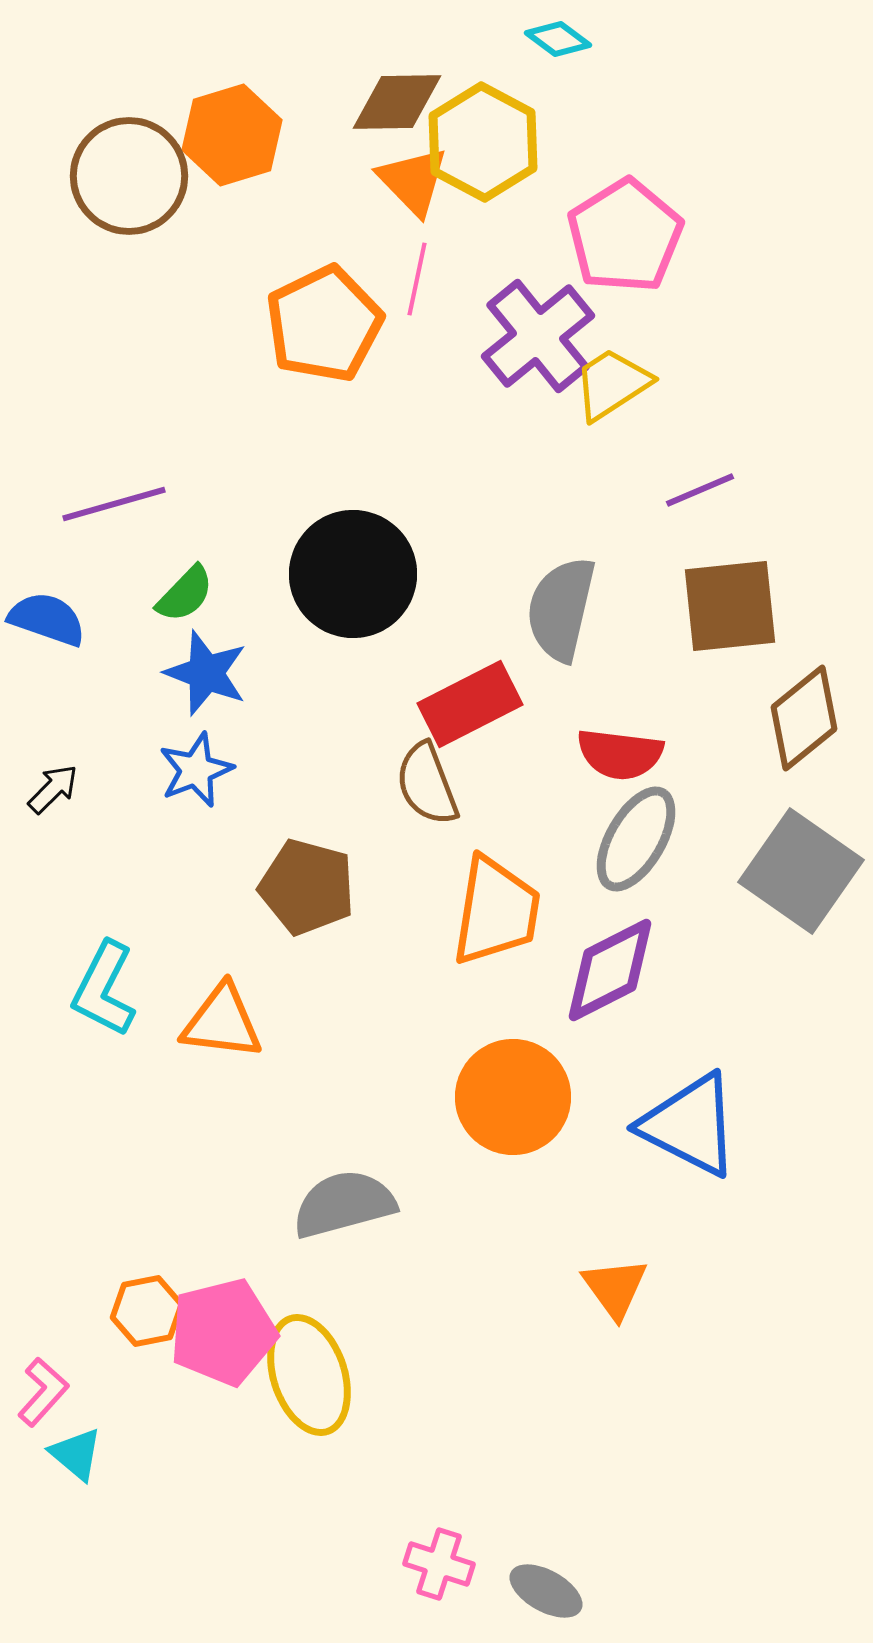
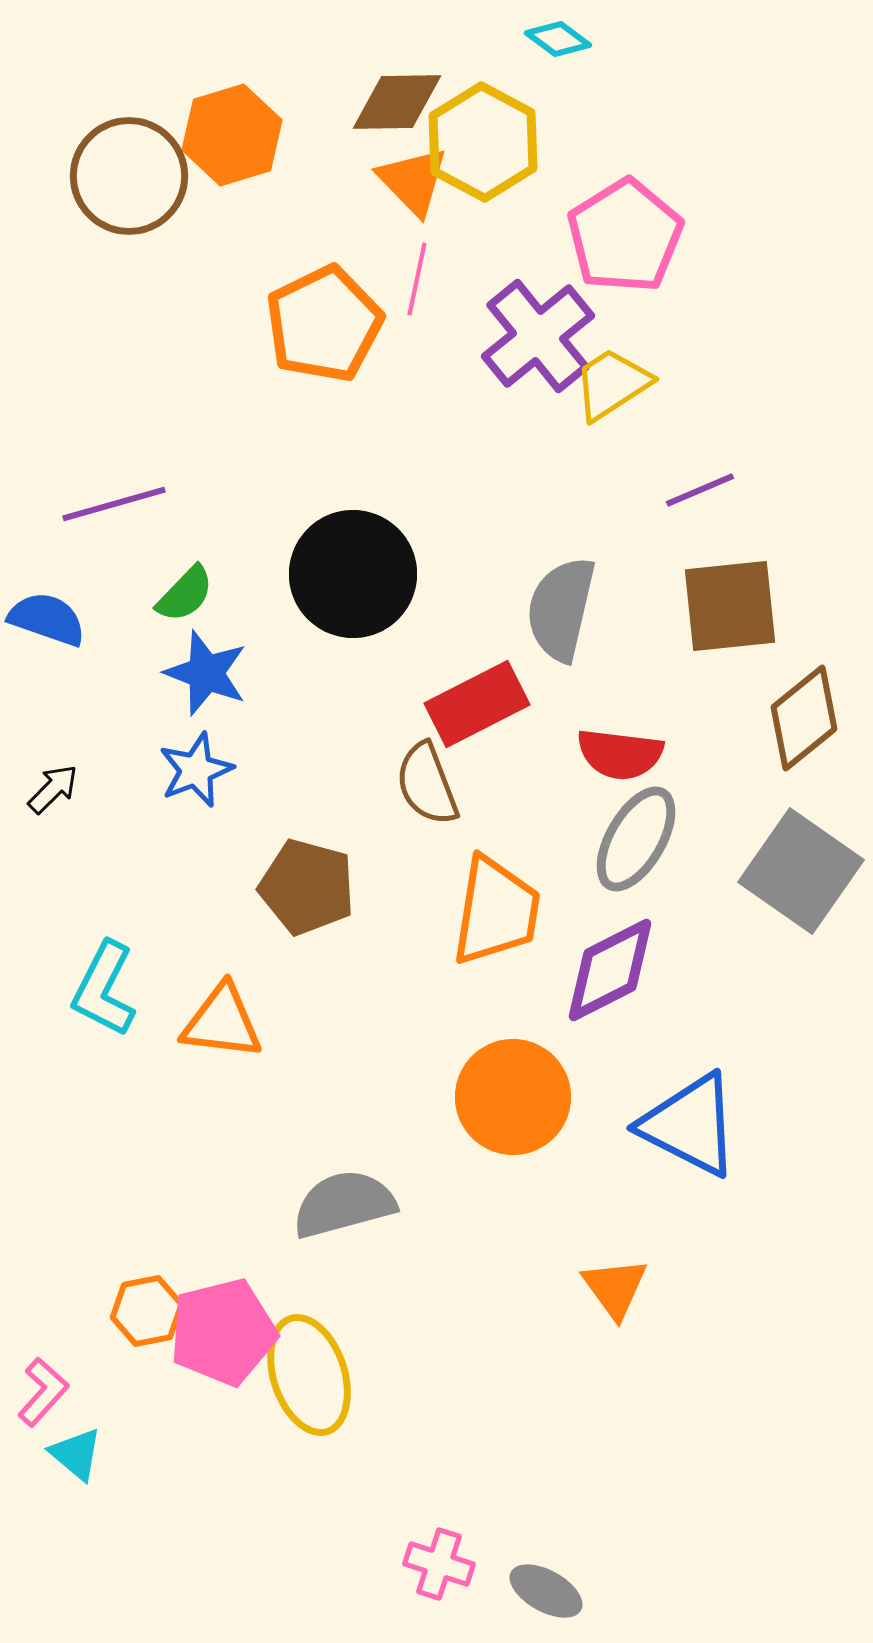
red rectangle at (470, 704): moved 7 px right
